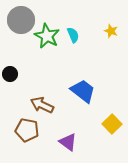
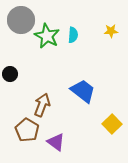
yellow star: rotated 24 degrees counterclockwise
cyan semicircle: rotated 28 degrees clockwise
brown arrow: rotated 85 degrees clockwise
brown pentagon: rotated 20 degrees clockwise
purple triangle: moved 12 px left
